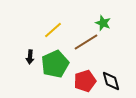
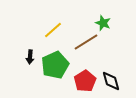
green pentagon: moved 1 px down
red pentagon: rotated 15 degrees counterclockwise
